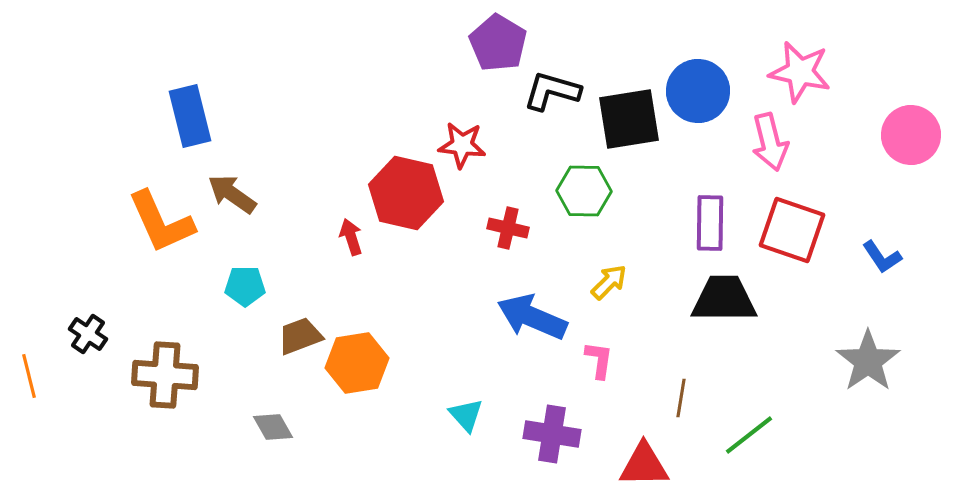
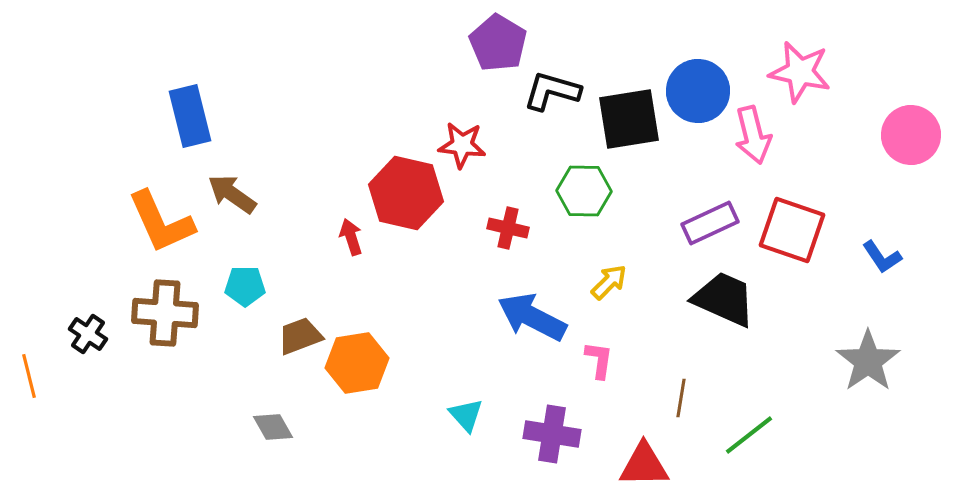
pink arrow: moved 17 px left, 7 px up
purple rectangle: rotated 64 degrees clockwise
black trapezoid: rotated 24 degrees clockwise
blue arrow: rotated 4 degrees clockwise
brown cross: moved 62 px up
